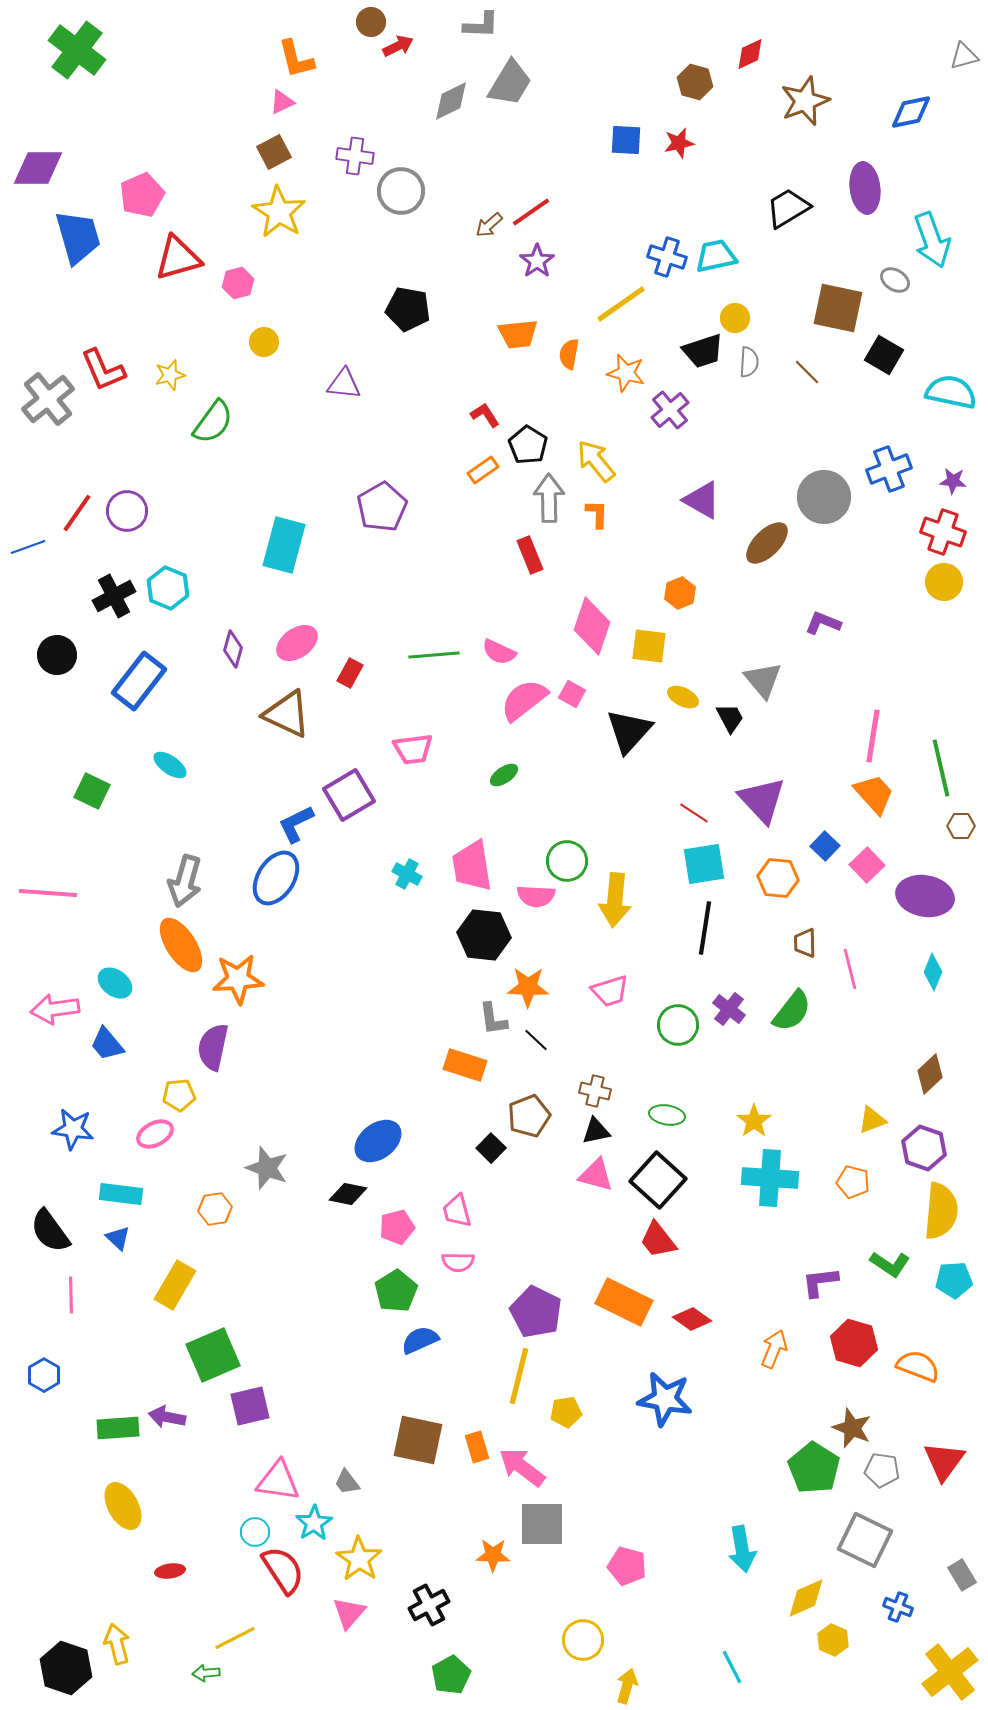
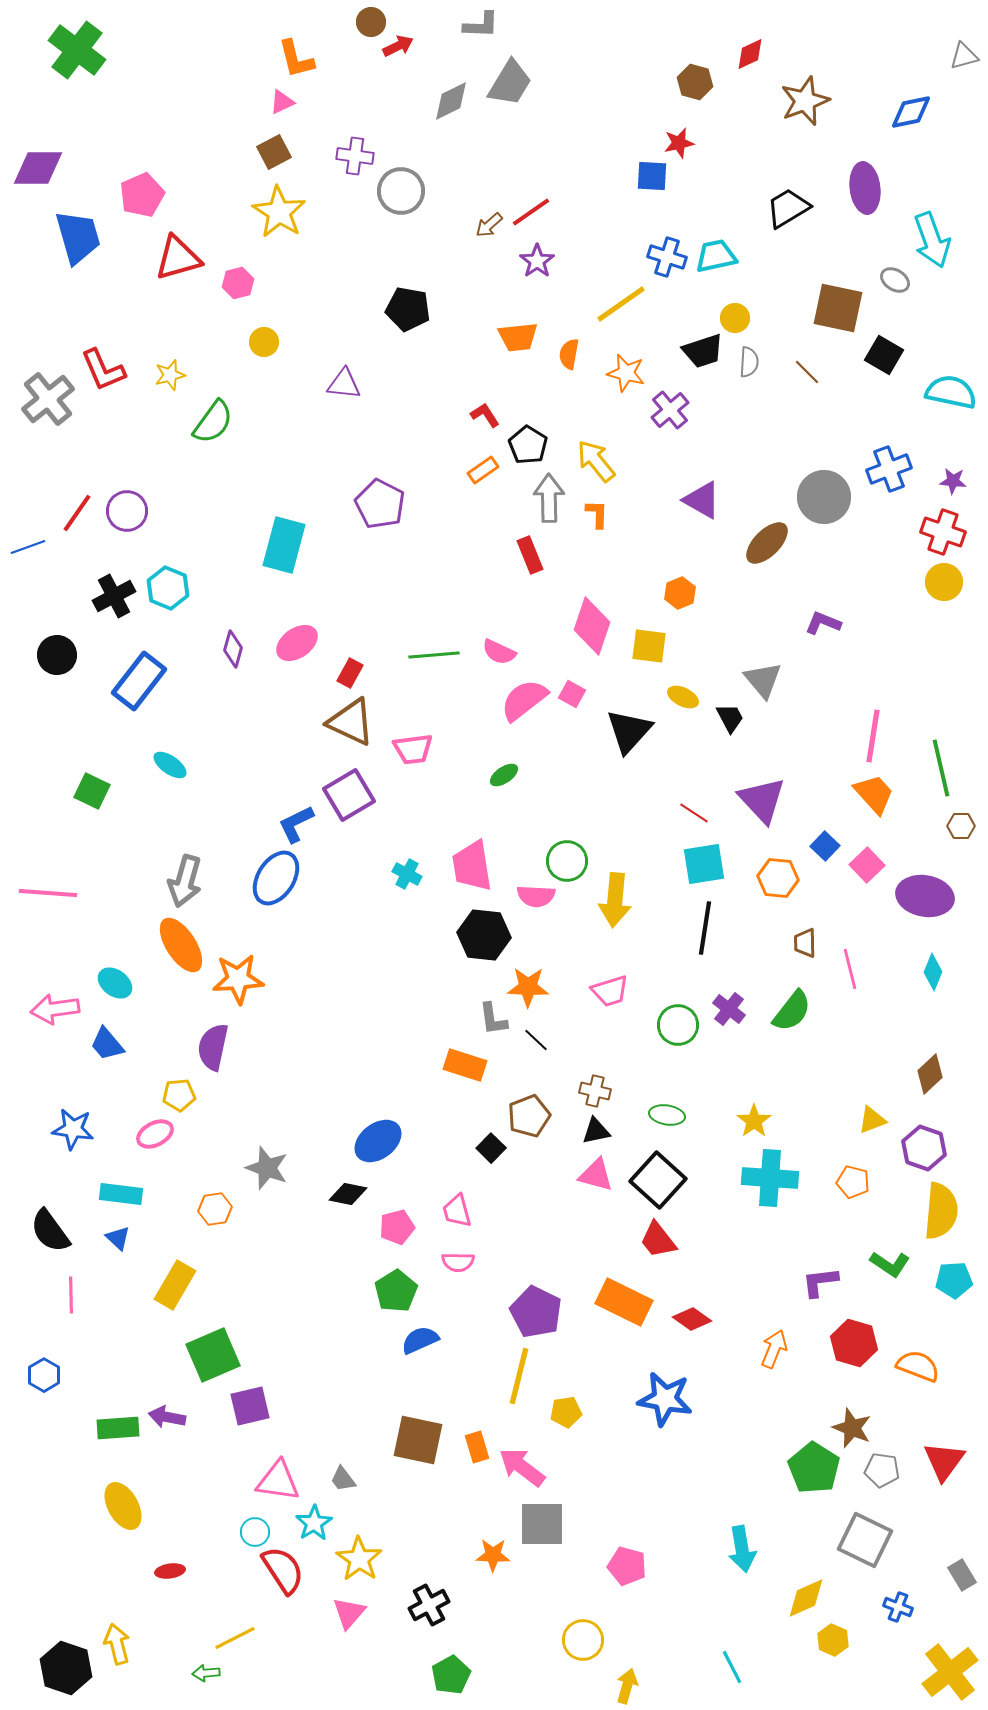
blue square at (626, 140): moved 26 px right, 36 px down
orange trapezoid at (518, 334): moved 3 px down
purple pentagon at (382, 507): moved 2 px left, 3 px up; rotated 15 degrees counterclockwise
brown triangle at (287, 714): moved 64 px right, 8 px down
gray trapezoid at (347, 1482): moved 4 px left, 3 px up
